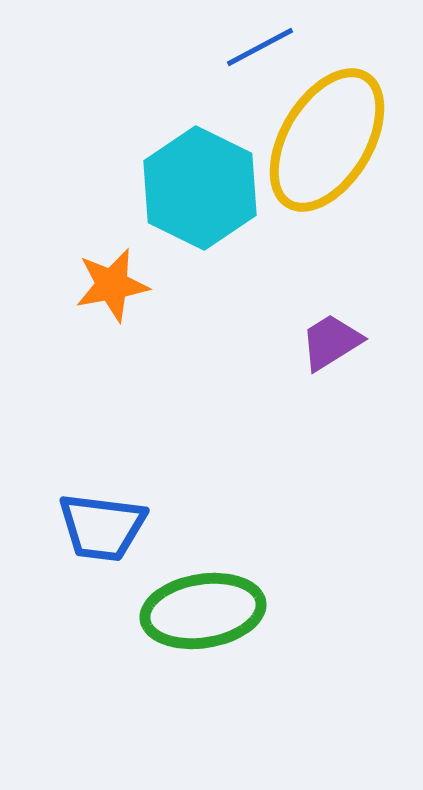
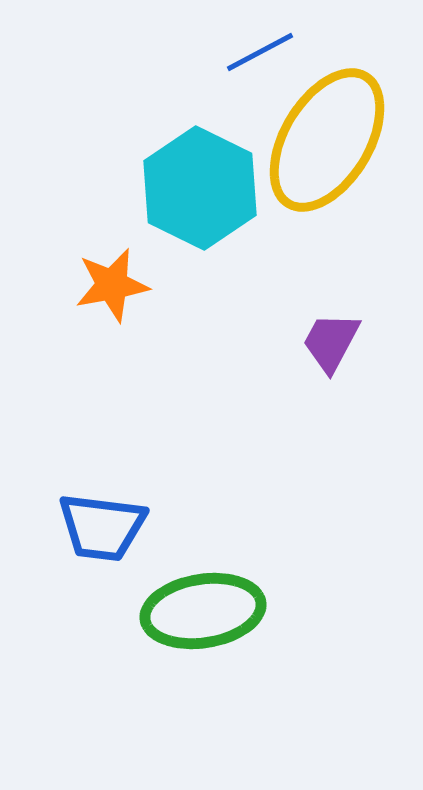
blue line: moved 5 px down
purple trapezoid: rotated 30 degrees counterclockwise
